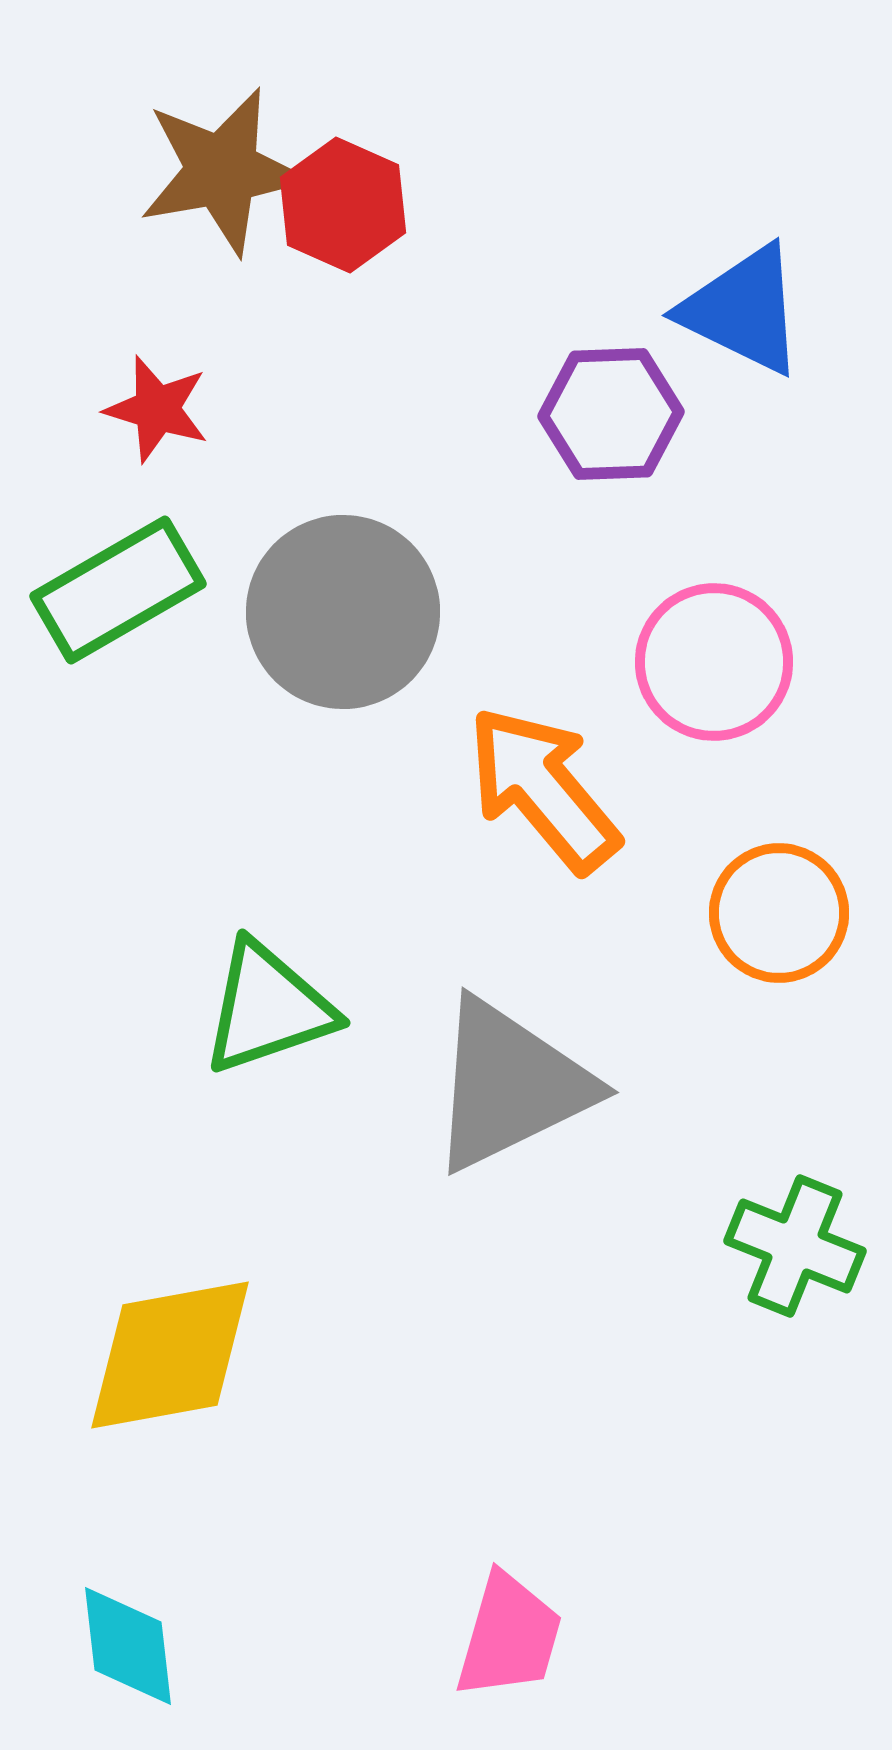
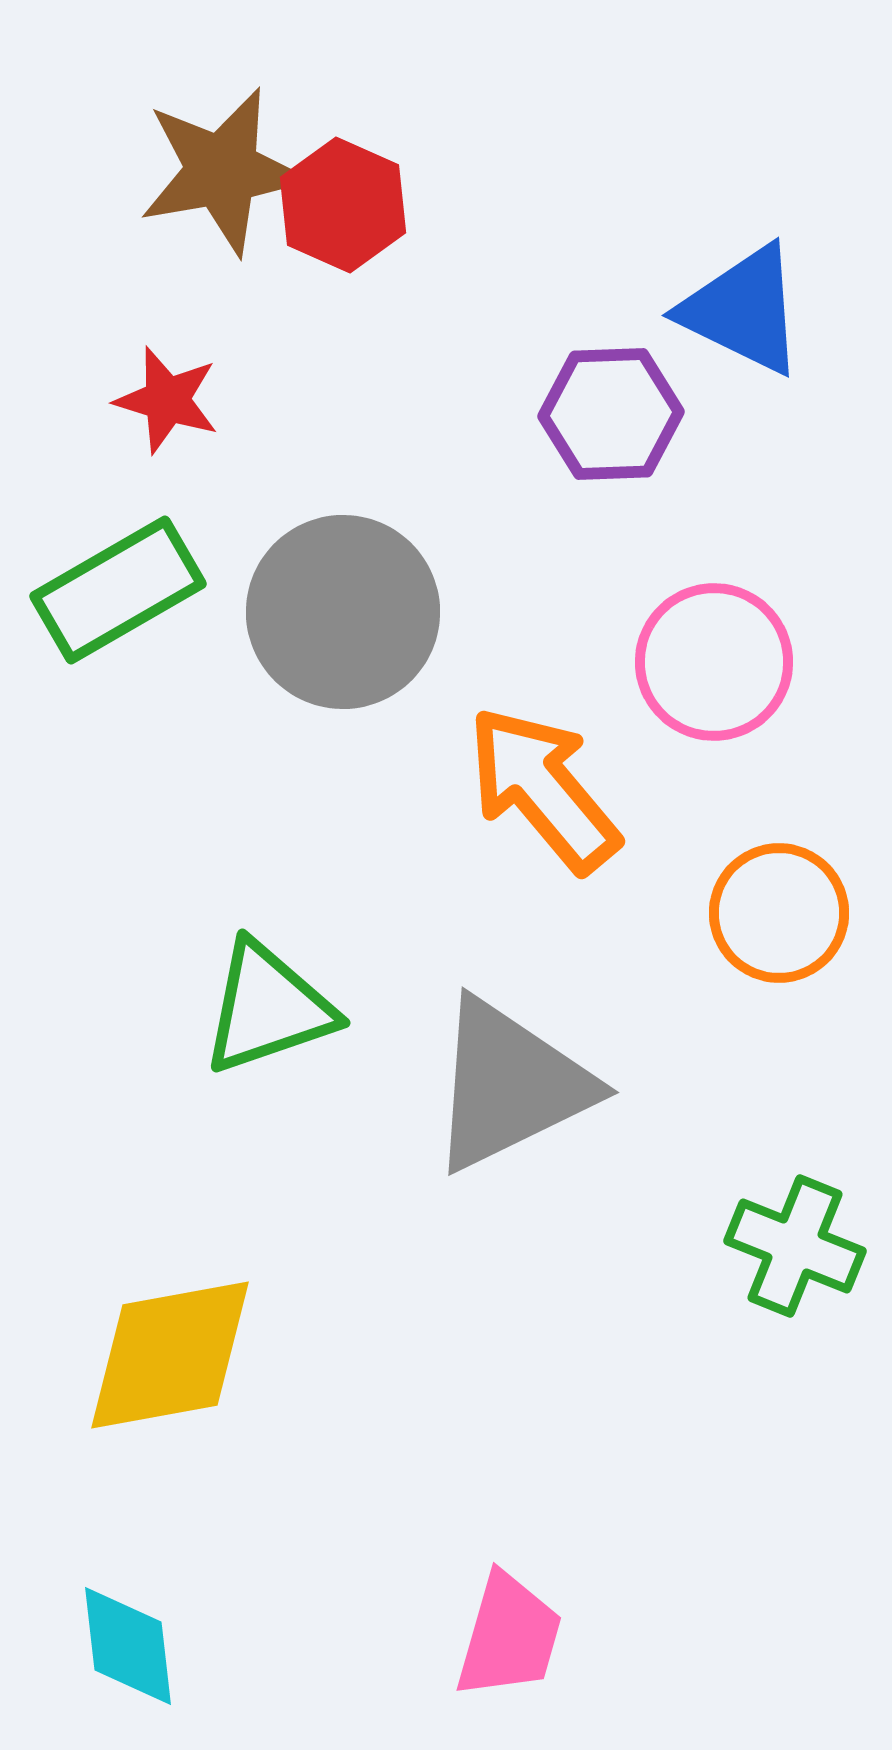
red star: moved 10 px right, 9 px up
